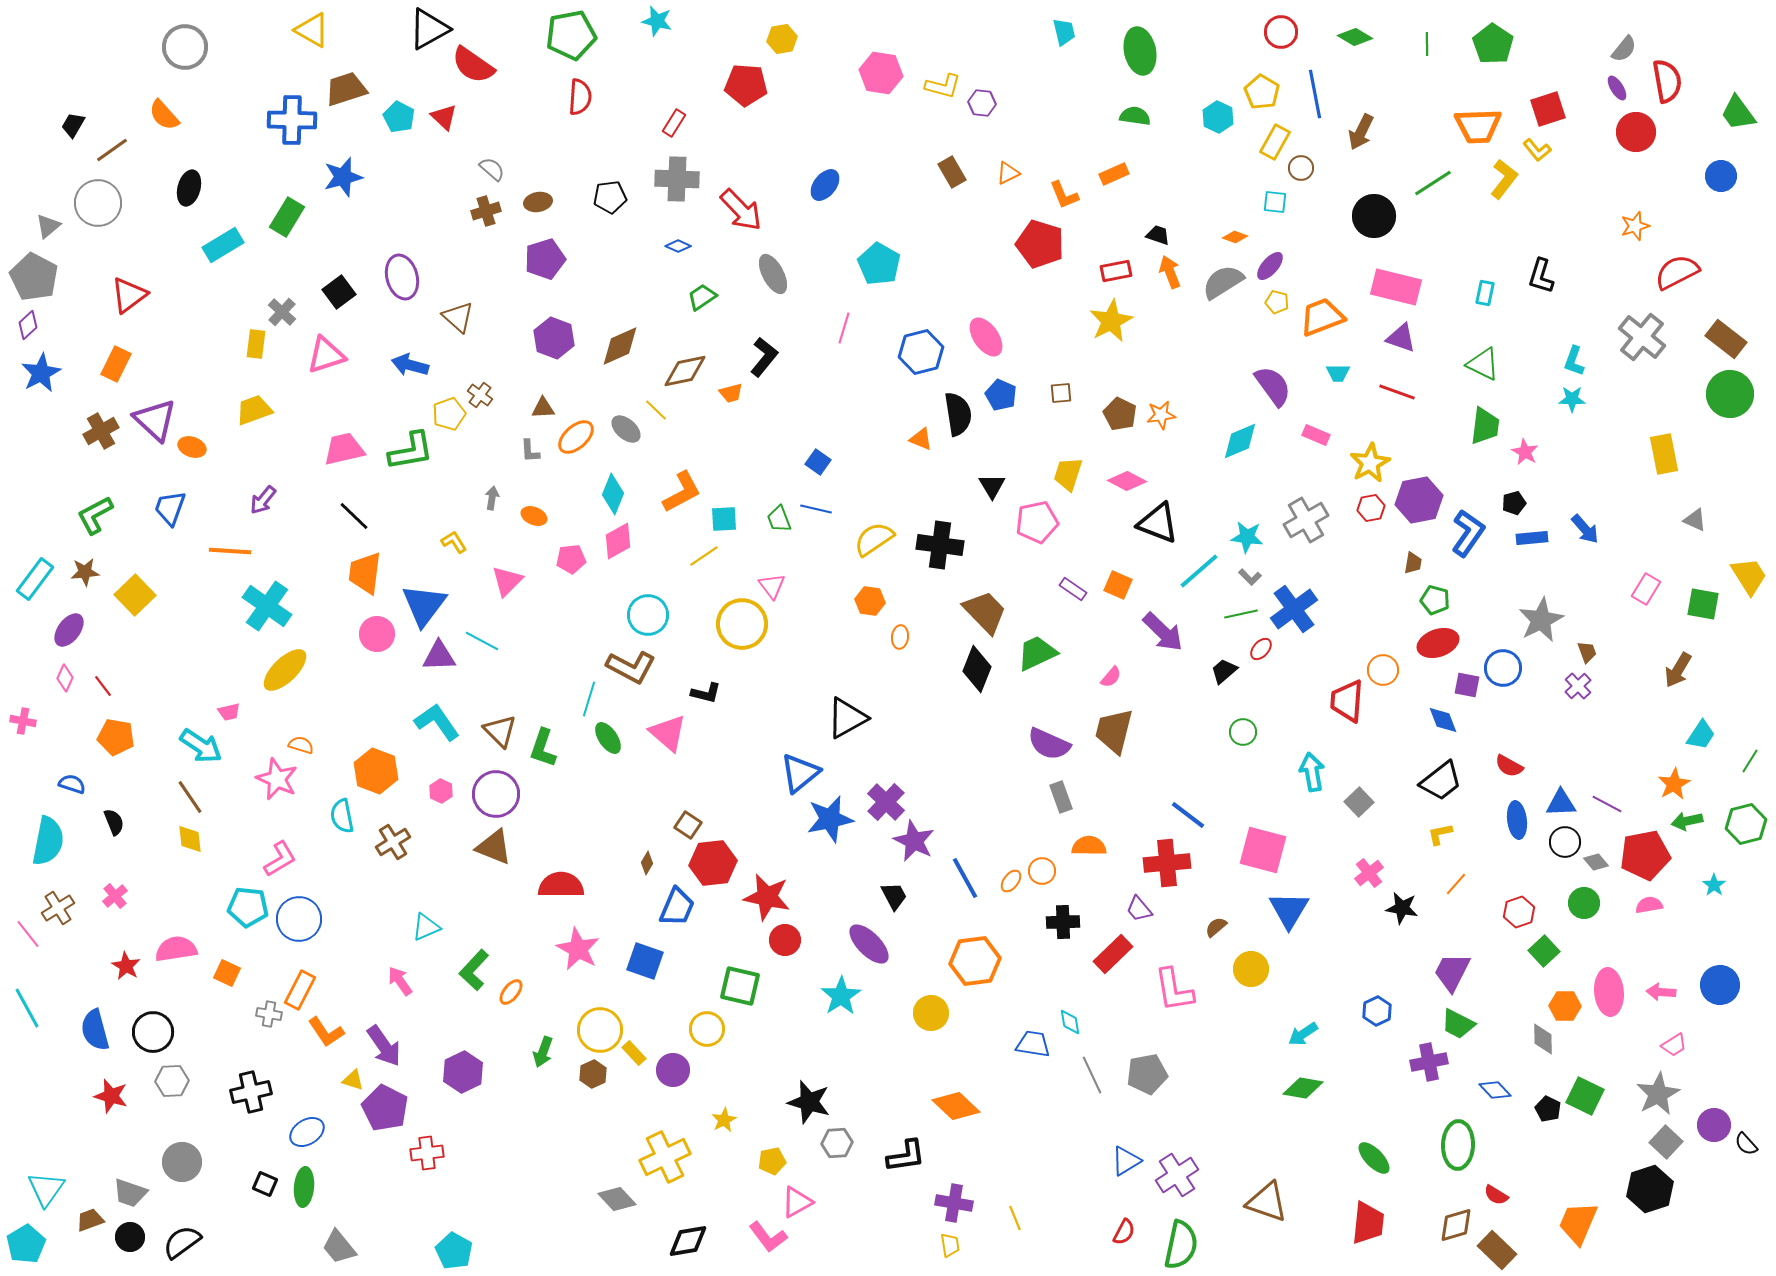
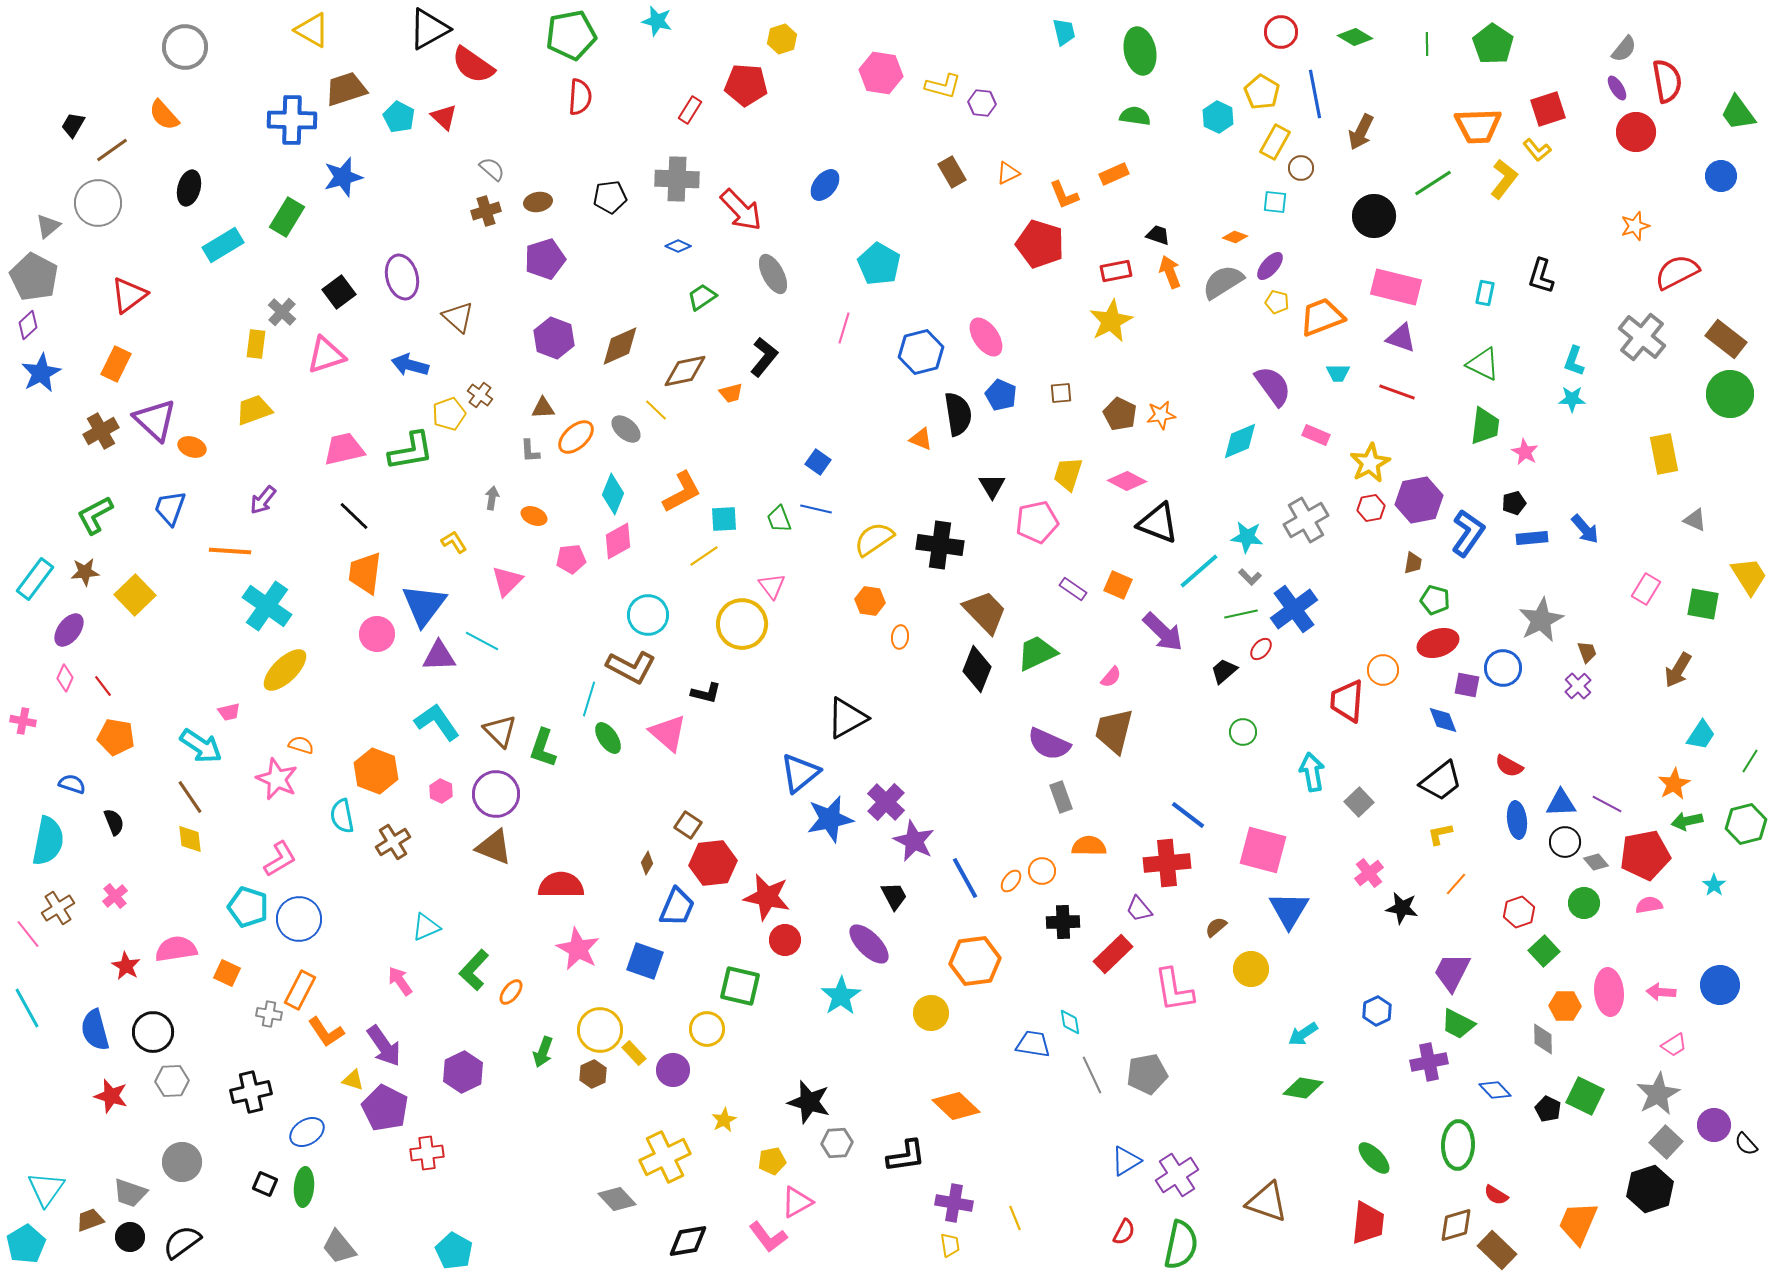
yellow hexagon at (782, 39): rotated 8 degrees counterclockwise
red rectangle at (674, 123): moved 16 px right, 13 px up
cyan pentagon at (248, 907): rotated 12 degrees clockwise
